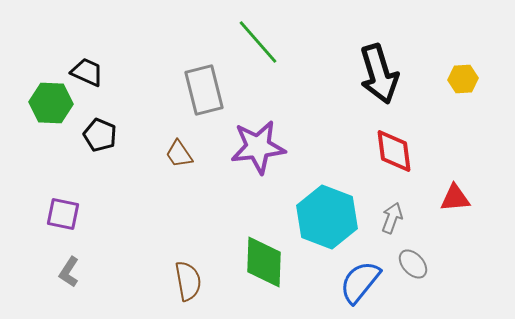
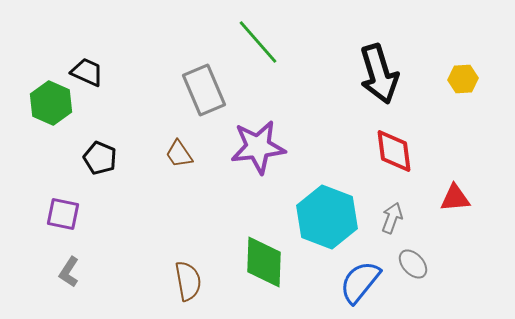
gray rectangle: rotated 9 degrees counterclockwise
green hexagon: rotated 21 degrees clockwise
black pentagon: moved 23 px down
